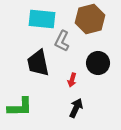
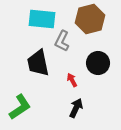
red arrow: rotated 136 degrees clockwise
green L-shape: rotated 32 degrees counterclockwise
